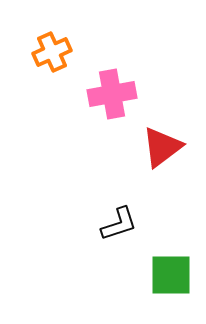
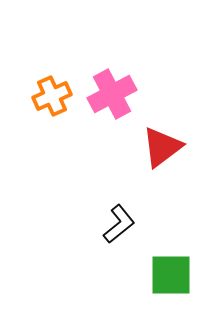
orange cross: moved 44 px down
pink cross: rotated 18 degrees counterclockwise
black L-shape: rotated 21 degrees counterclockwise
